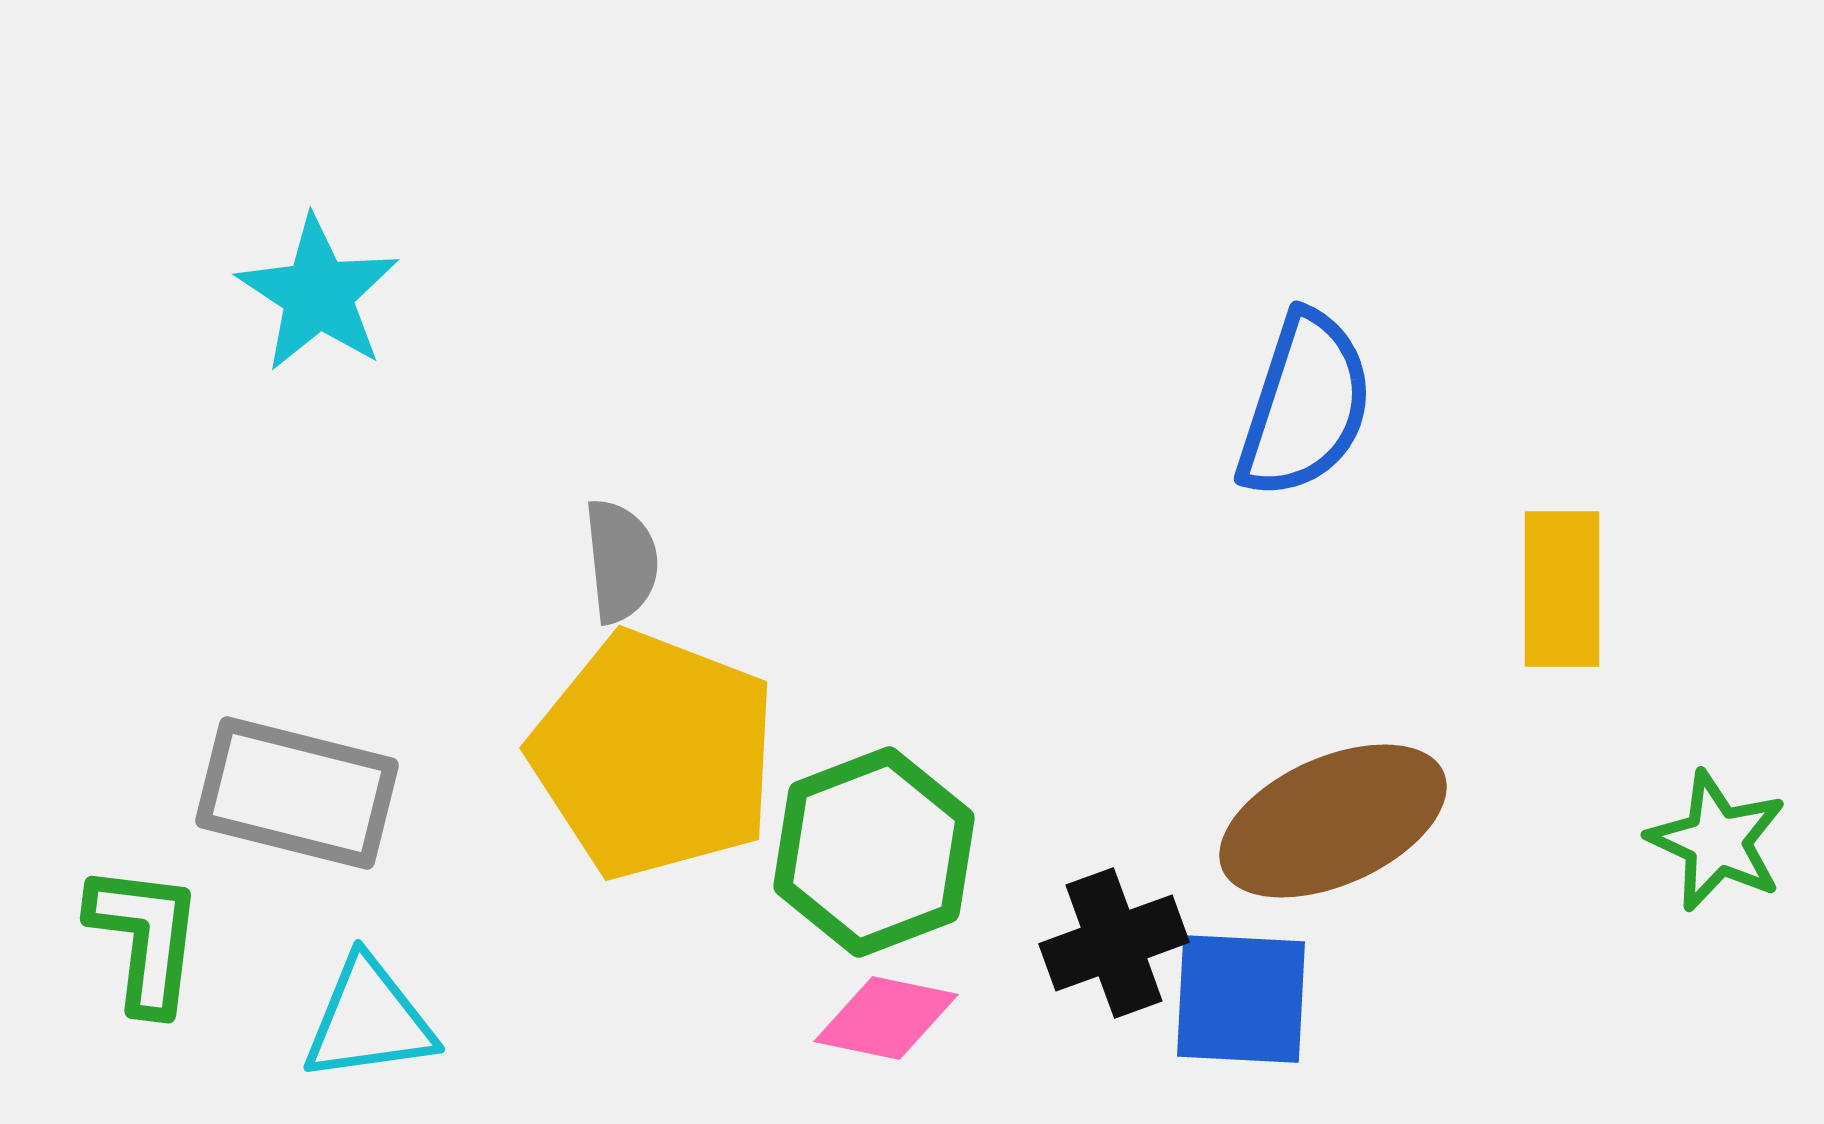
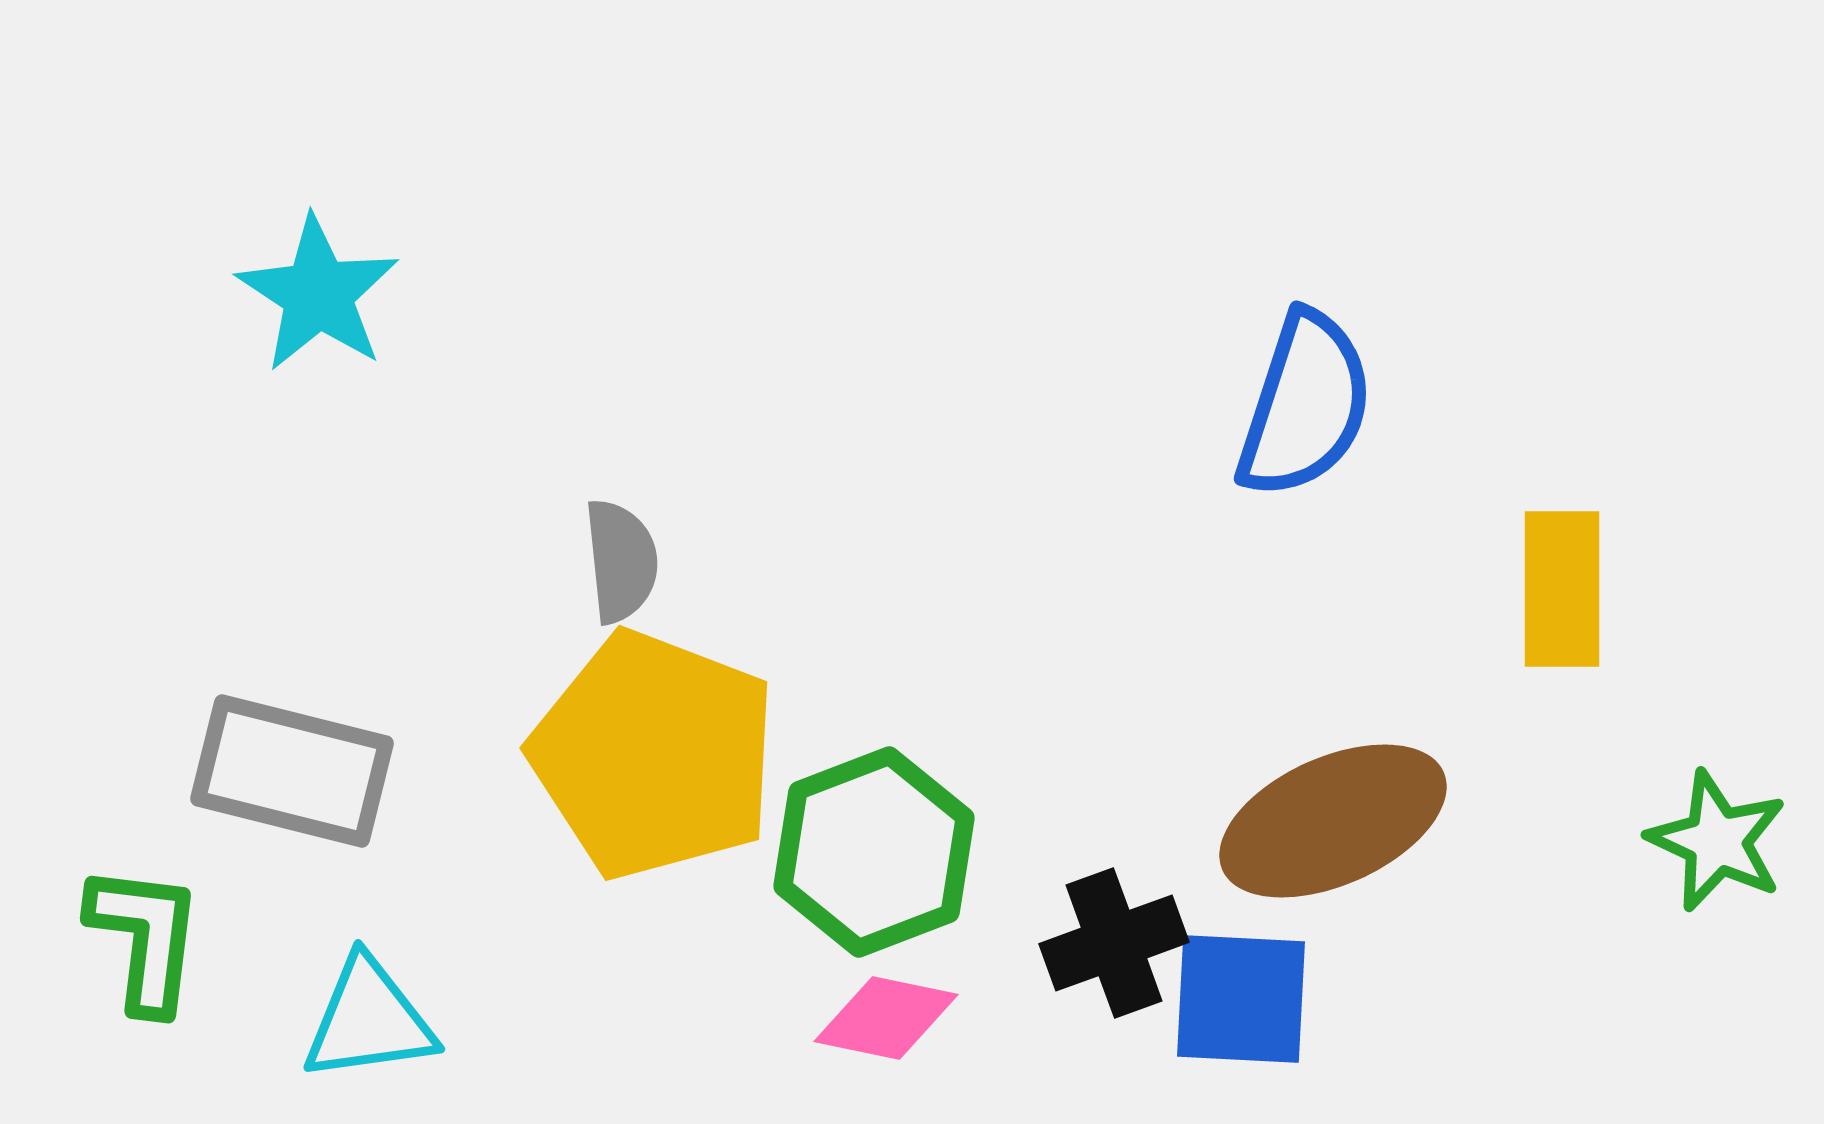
gray rectangle: moved 5 px left, 22 px up
